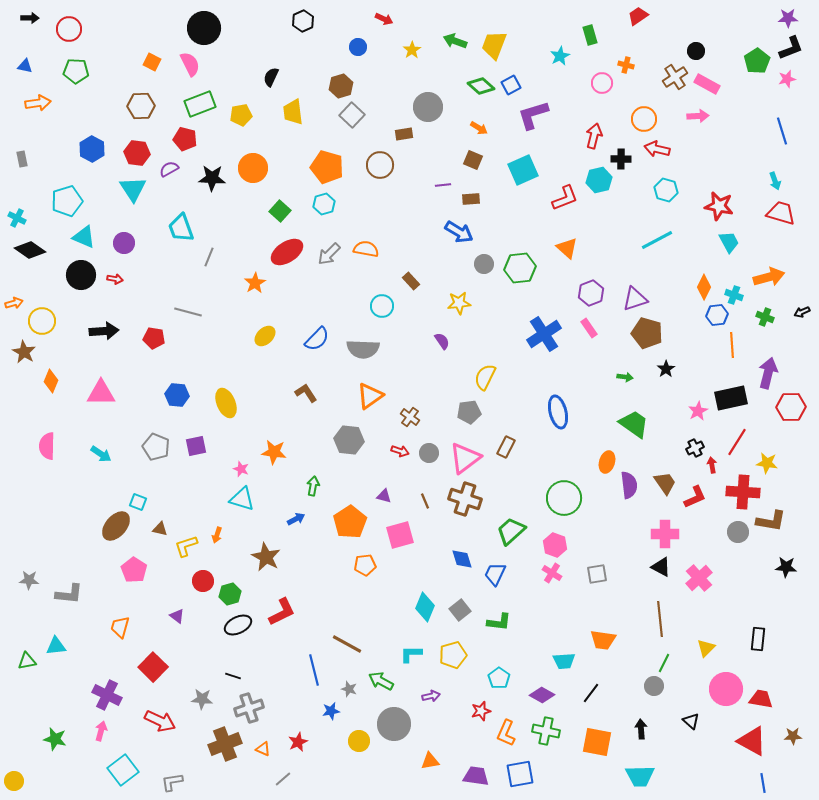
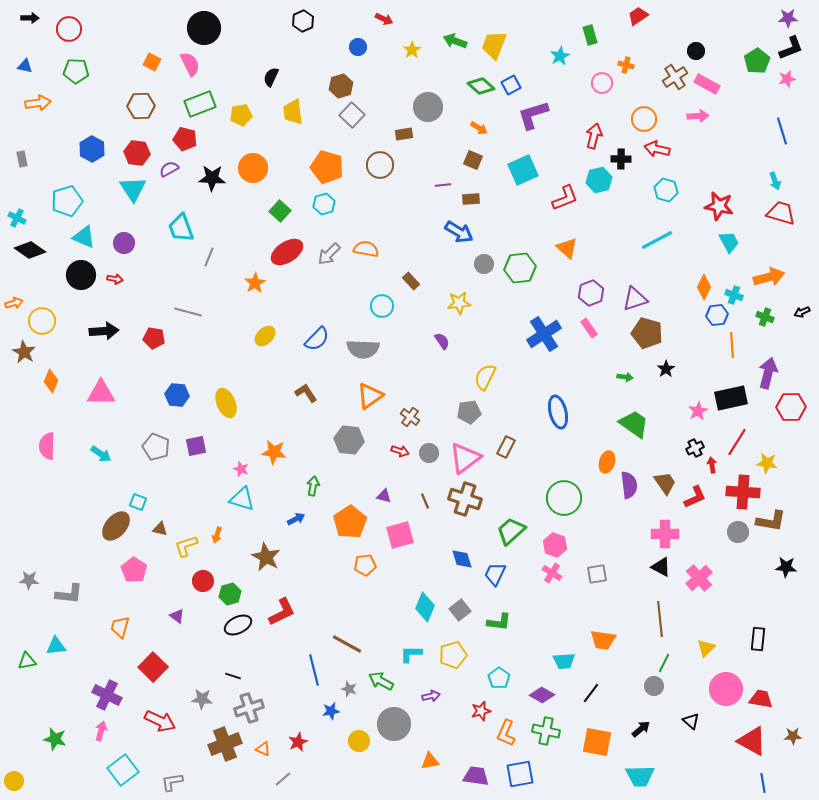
black arrow at (641, 729): rotated 54 degrees clockwise
